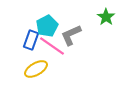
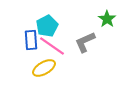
green star: moved 1 px right, 2 px down
gray L-shape: moved 14 px right, 7 px down
blue rectangle: rotated 24 degrees counterclockwise
yellow ellipse: moved 8 px right, 1 px up
